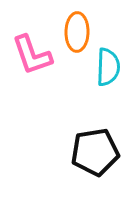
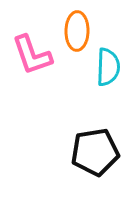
orange ellipse: moved 1 px up
